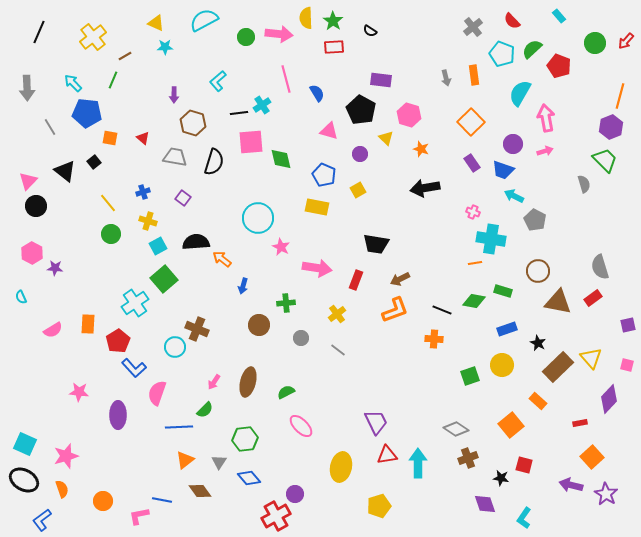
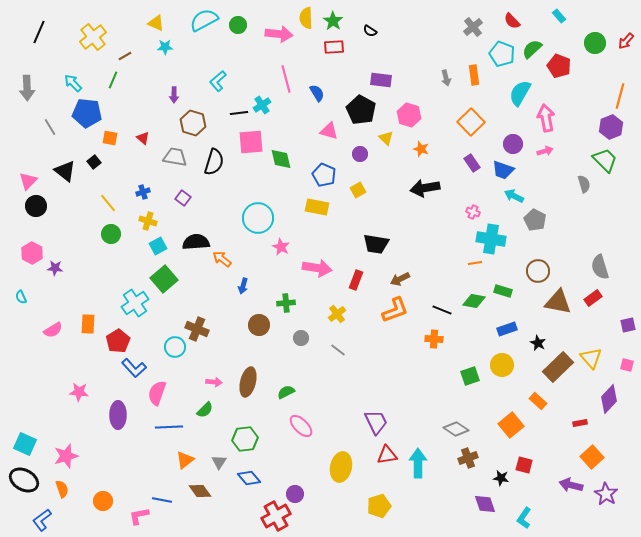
green circle at (246, 37): moved 8 px left, 12 px up
pink arrow at (214, 382): rotated 119 degrees counterclockwise
blue line at (179, 427): moved 10 px left
